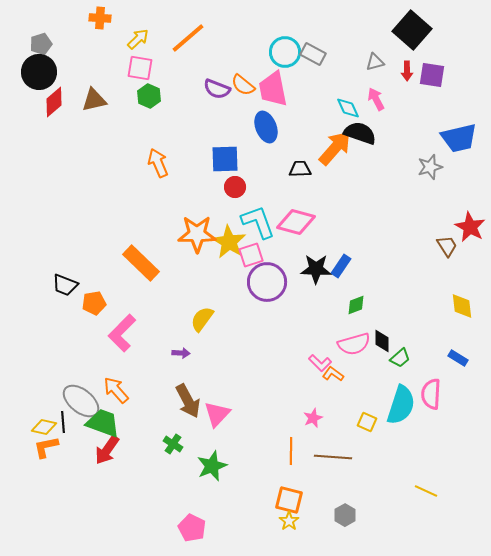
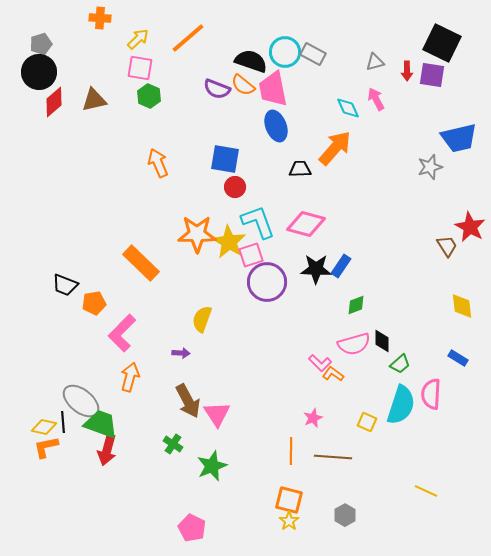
black square at (412, 30): moved 30 px right, 13 px down; rotated 15 degrees counterclockwise
blue ellipse at (266, 127): moved 10 px right, 1 px up
black semicircle at (360, 133): moved 109 px left, 72 px up
blue square at (225, 159): rotated 12 degrees clockwise
pink diamond at (296, 222): moved 10 px right, 2 px down
yellow semicircle at (202, 319): rotated 16 degrees counterclockwise
green trapezoid at (400, 358): moved 6 px down
orange arrow at (116, 390): moved 14 px right, 13 px up; rotated 56 degrees clockwise
pink triangle at (217, 414): rotated 16 degrees counterclockwise
green trapezoid at (103, 423): moved 2 px left, 1 px down
red arrow at (107, 450): rotated 20 degrees counterclockwise
